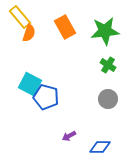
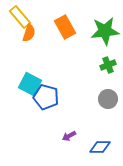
green cross: rotated 35 degrees clockwise
